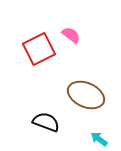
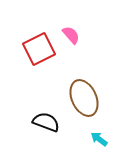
pink semicircle: rotated 12 degrees clockwise
brown ellipse: moved 2 px left, 3 px down; rotated 42 degrees clockwise
